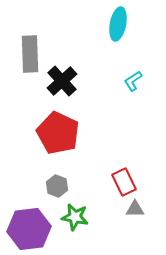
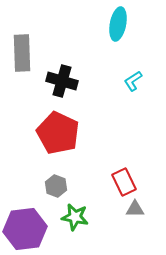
gray rectangle: moved 8 px left, 1 px up
black cross: rotated 32 degrees counterclockwise
gray hexagon: moved 1 px left
purple hexagon: moved 4 px left
